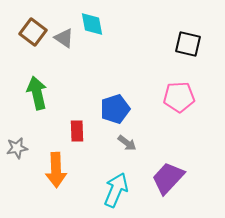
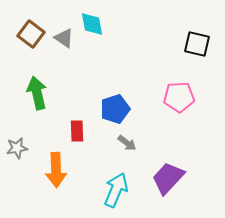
brown square: moved 2 px left, 2 px down
black square: moved 9 px right
